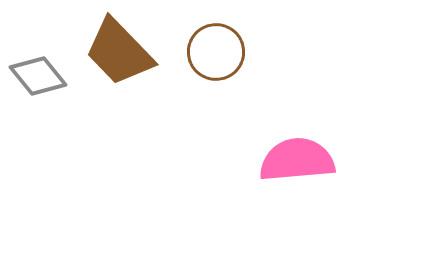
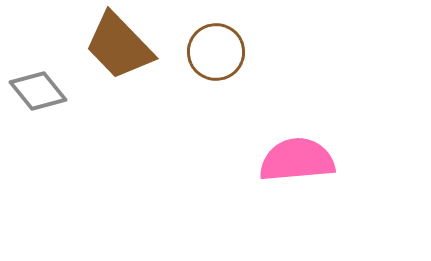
brown trapezoid: moved 6 px up
gray diamond: moved 15 px down
